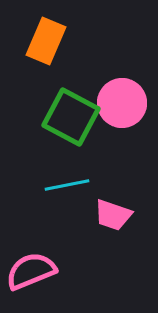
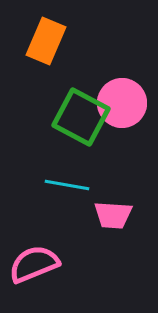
green square: moved 10 px right
cyan line: rotated 21 degrees clockwise
pink trapezoid: rotated 15 degrees counterclockwise
pink semicircle: moved 3 px right, 7 px up
